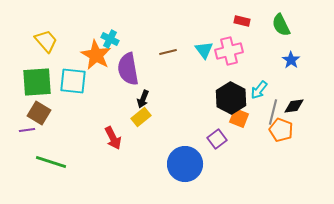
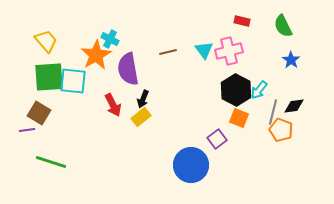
green semicircle: moved 2 px right, 1 px down
orange star: rotated 12 degrees clockwise
green square: moved 12 px right, 5 px up
black hexagon: moved 5 px right, 8 px up
red arrow: moved 33 px up
blue circle: moved 6 px right, 1 px down
